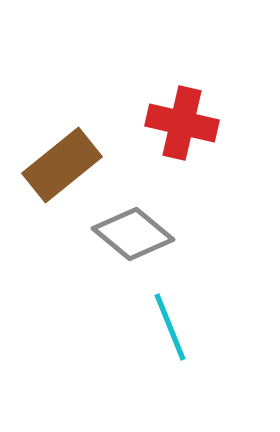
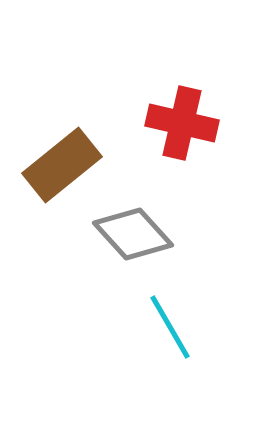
gray diamond: rotated 8 degrees clockwise
cyan line: rotated 8 degrees counterclockwise
